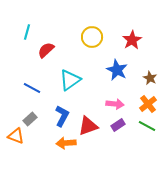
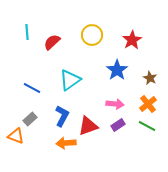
cyan line: rotated 21 degrees counterclockwise
yellow circle: moved 2 px up
red semicircle: moved 6 px right, 8 px up
blue star: rotated 10 degrees clockwise
